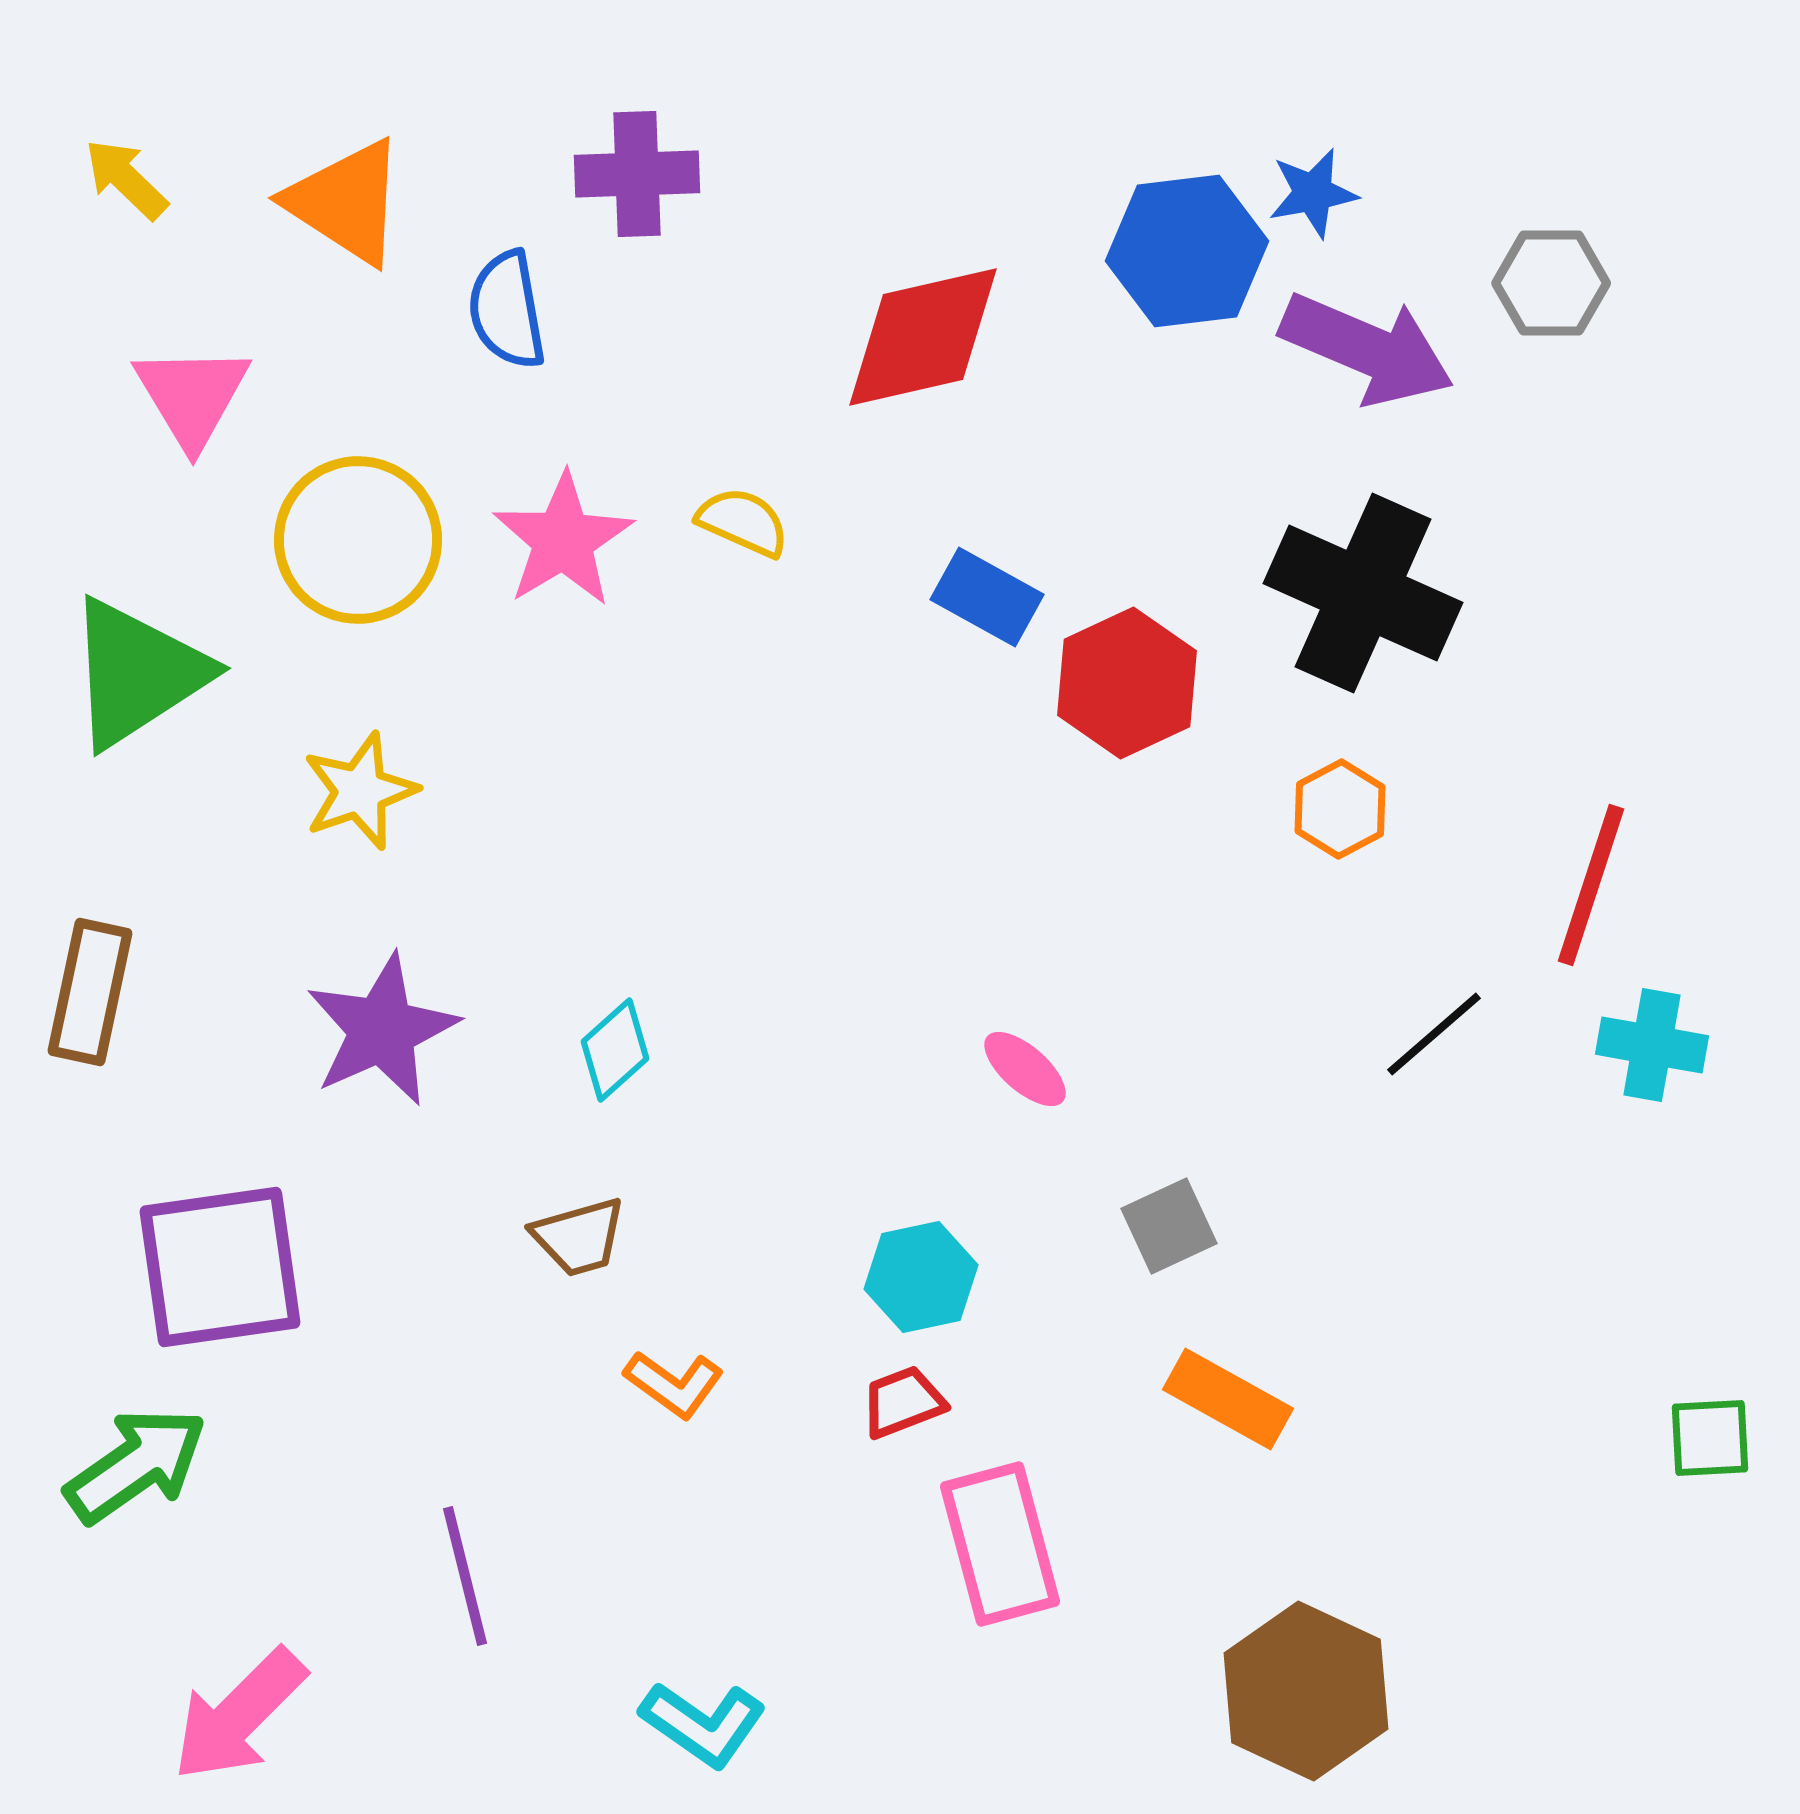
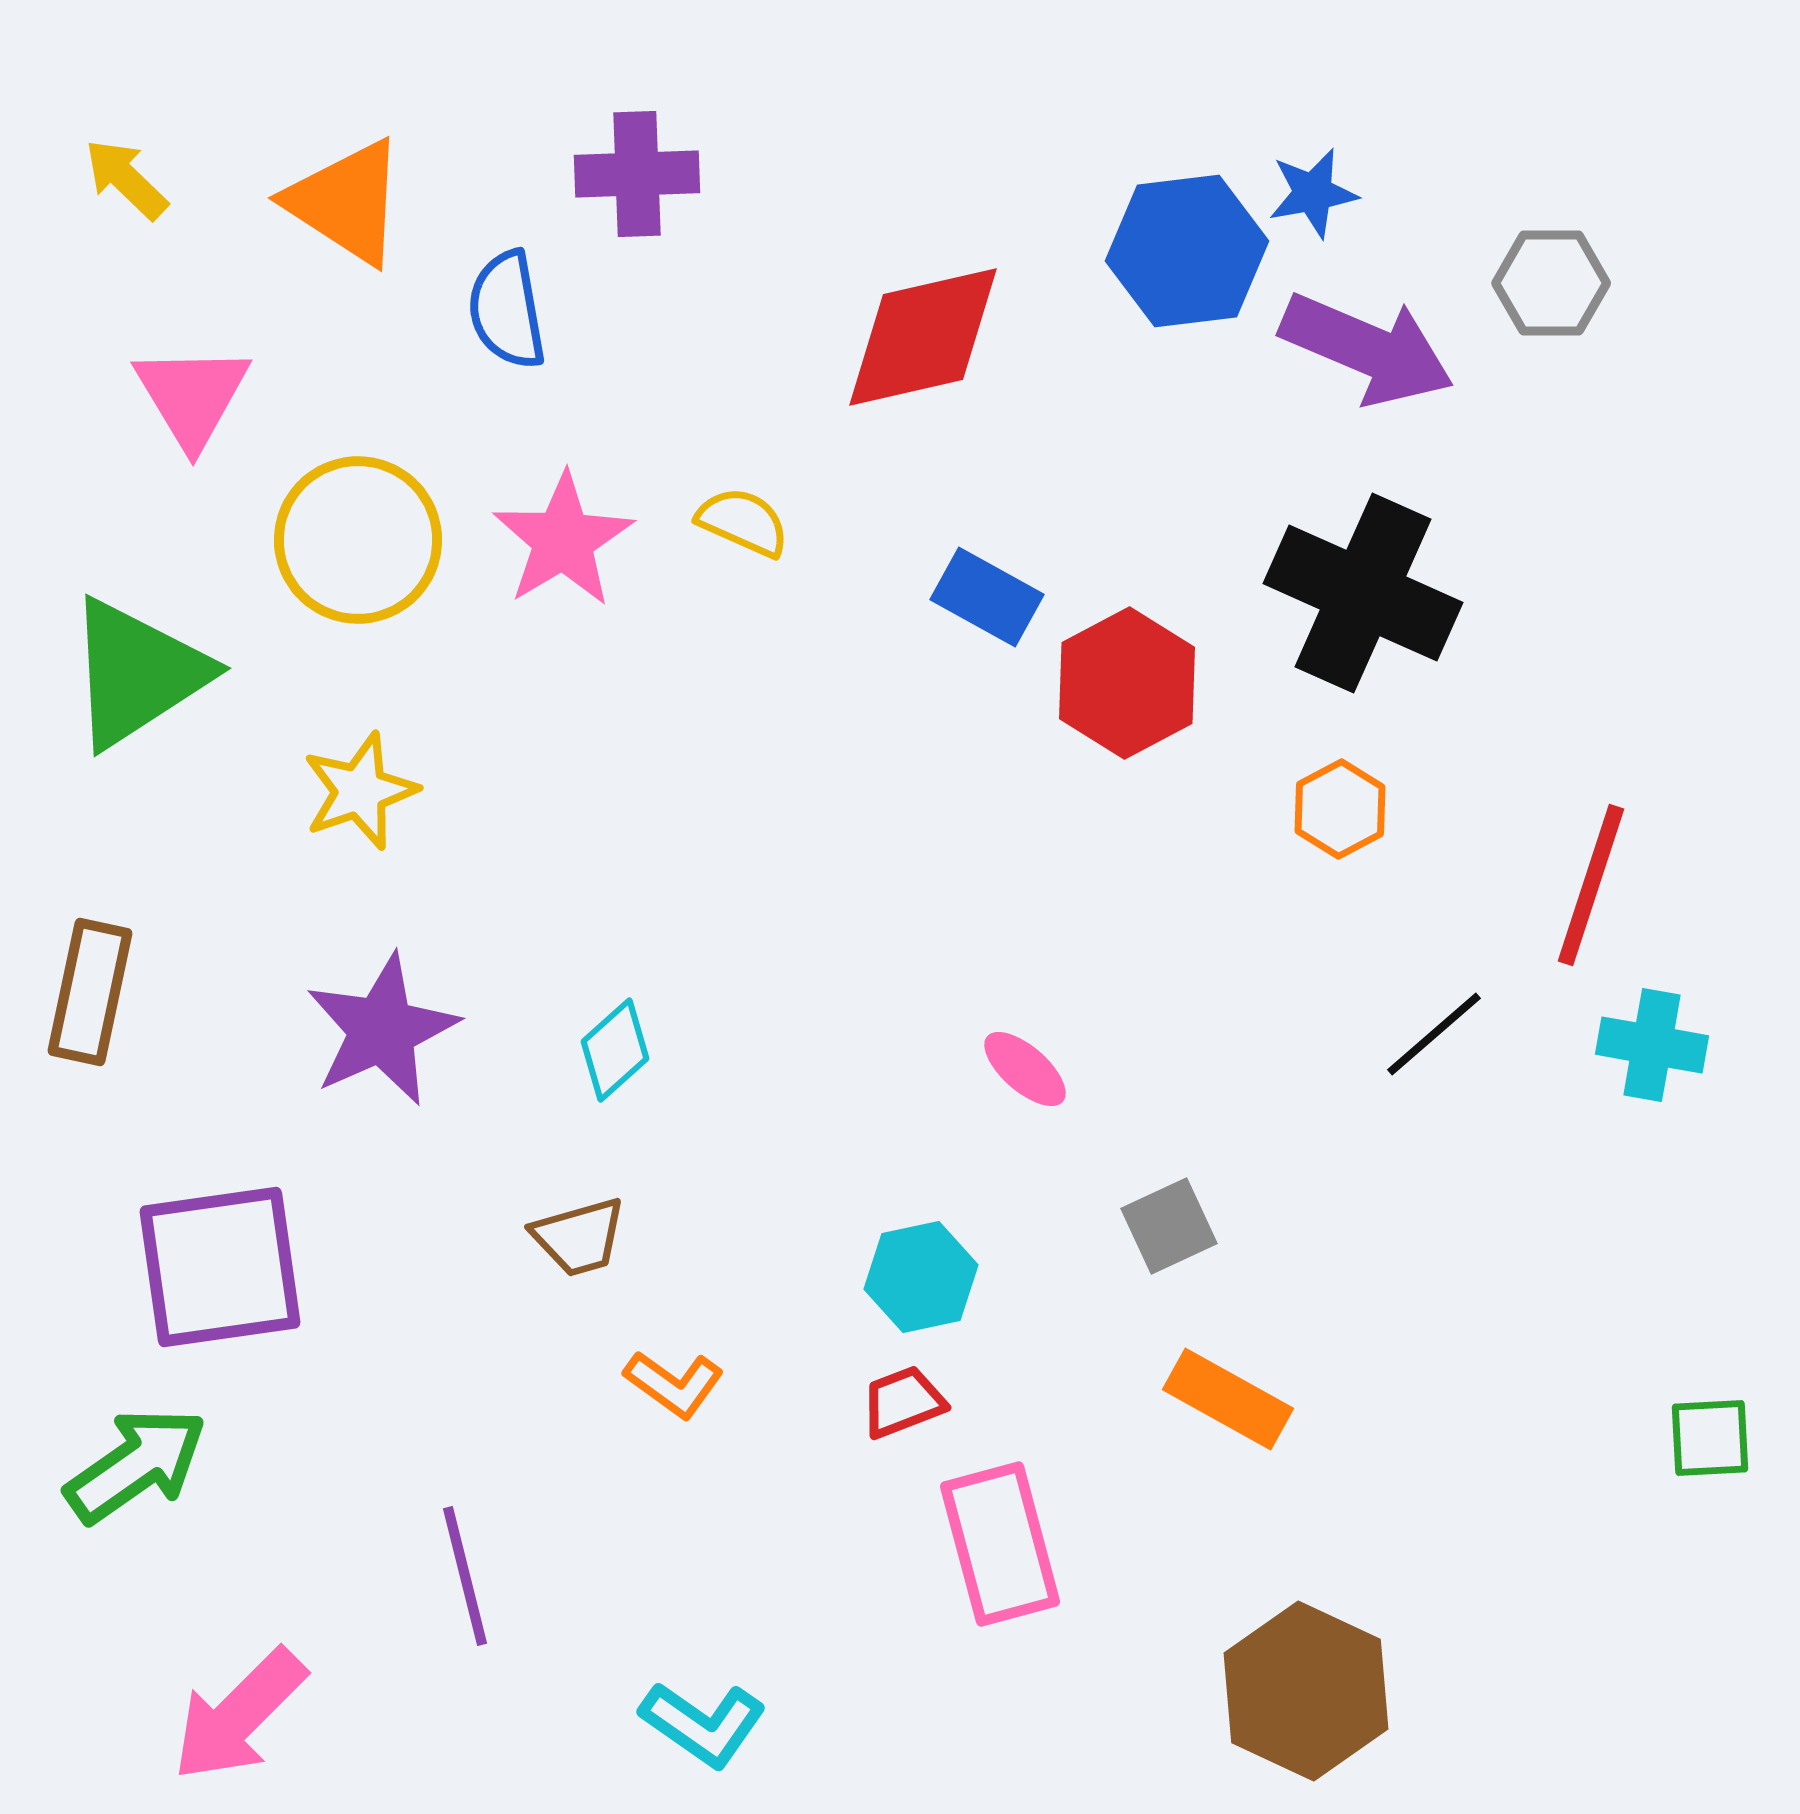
red hexagon: rotated 3 degrees counterclockwise
